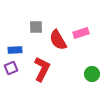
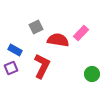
gray square: rotated 24 degrees counterclockwise
pink rectangle: rotated 28 degrees counterclockwise
red semicircle: rotated 130 degrees clockwise
blue rectangle: rotated 32 degrees clockwise
red L-shape: moved 3 px up
